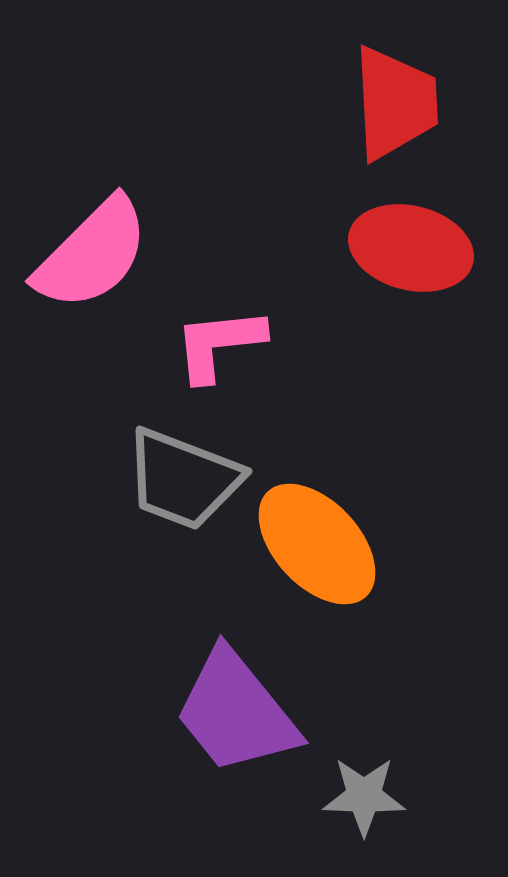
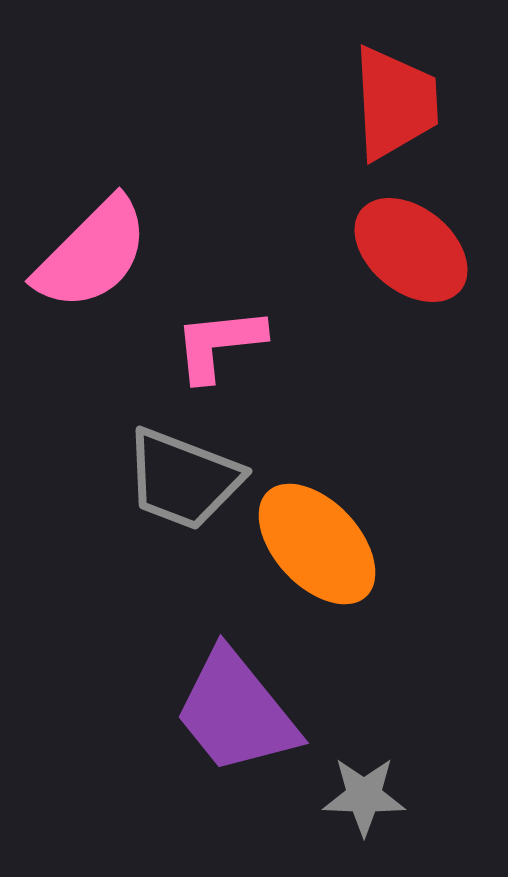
red ellipse: moved 2 px down; rotated 25 degrees clockwise
